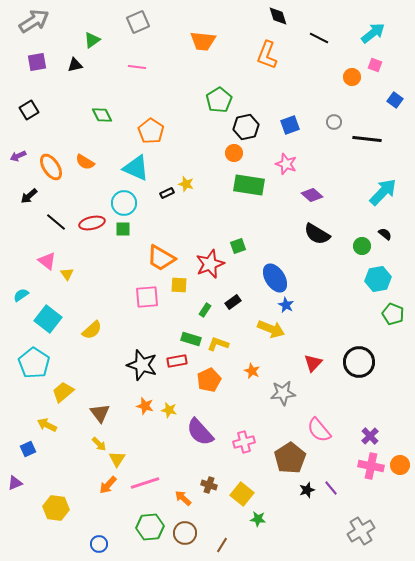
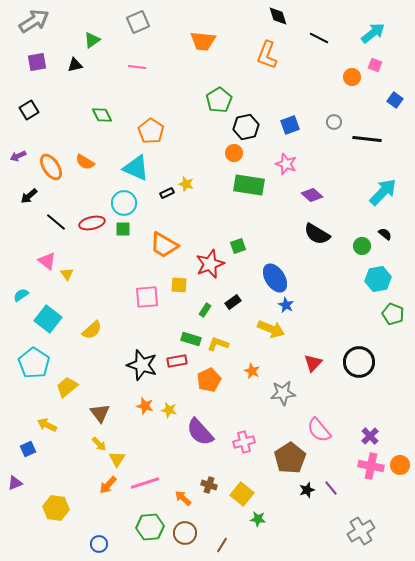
orange trapezoid at (161, 258): moved 3 px right, 13 px up
yellow trapezoid at (63, 392): moved 4 px right, 5 px up
